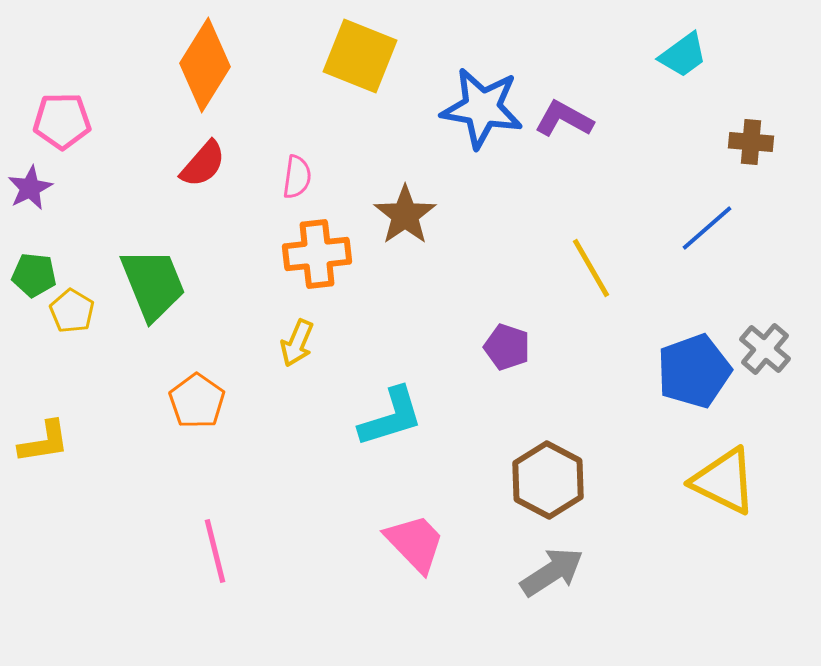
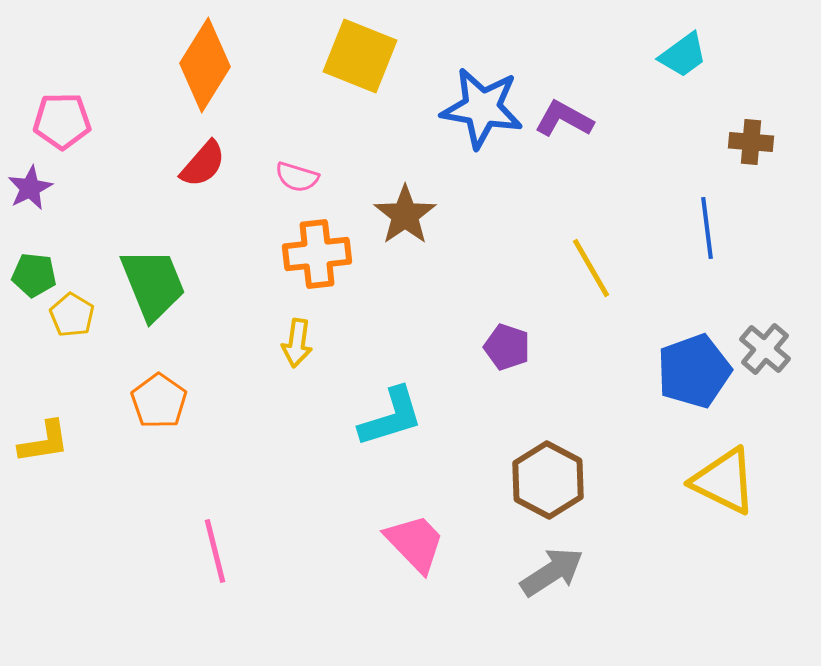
pink semicircle: rotated 99 degrees clockwise
blue line: rotated 56 degrees counterclockwise
yellow pentagon: moved 4 px down
yellow arrow: rotated 15 degrees counterclockwise
orange pentagon: moved 38 px left
